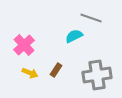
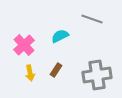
gray line: moved 1 px right, 1 px down
cyan semicircle: moved 14 px left
yellow arrow: rotated 56 degrees clockwise
